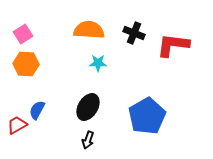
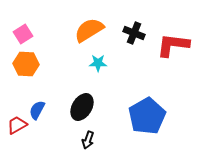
orange semicircle: rotated 36 degrees counterclockwise
black ellipse: moved 6 px left
